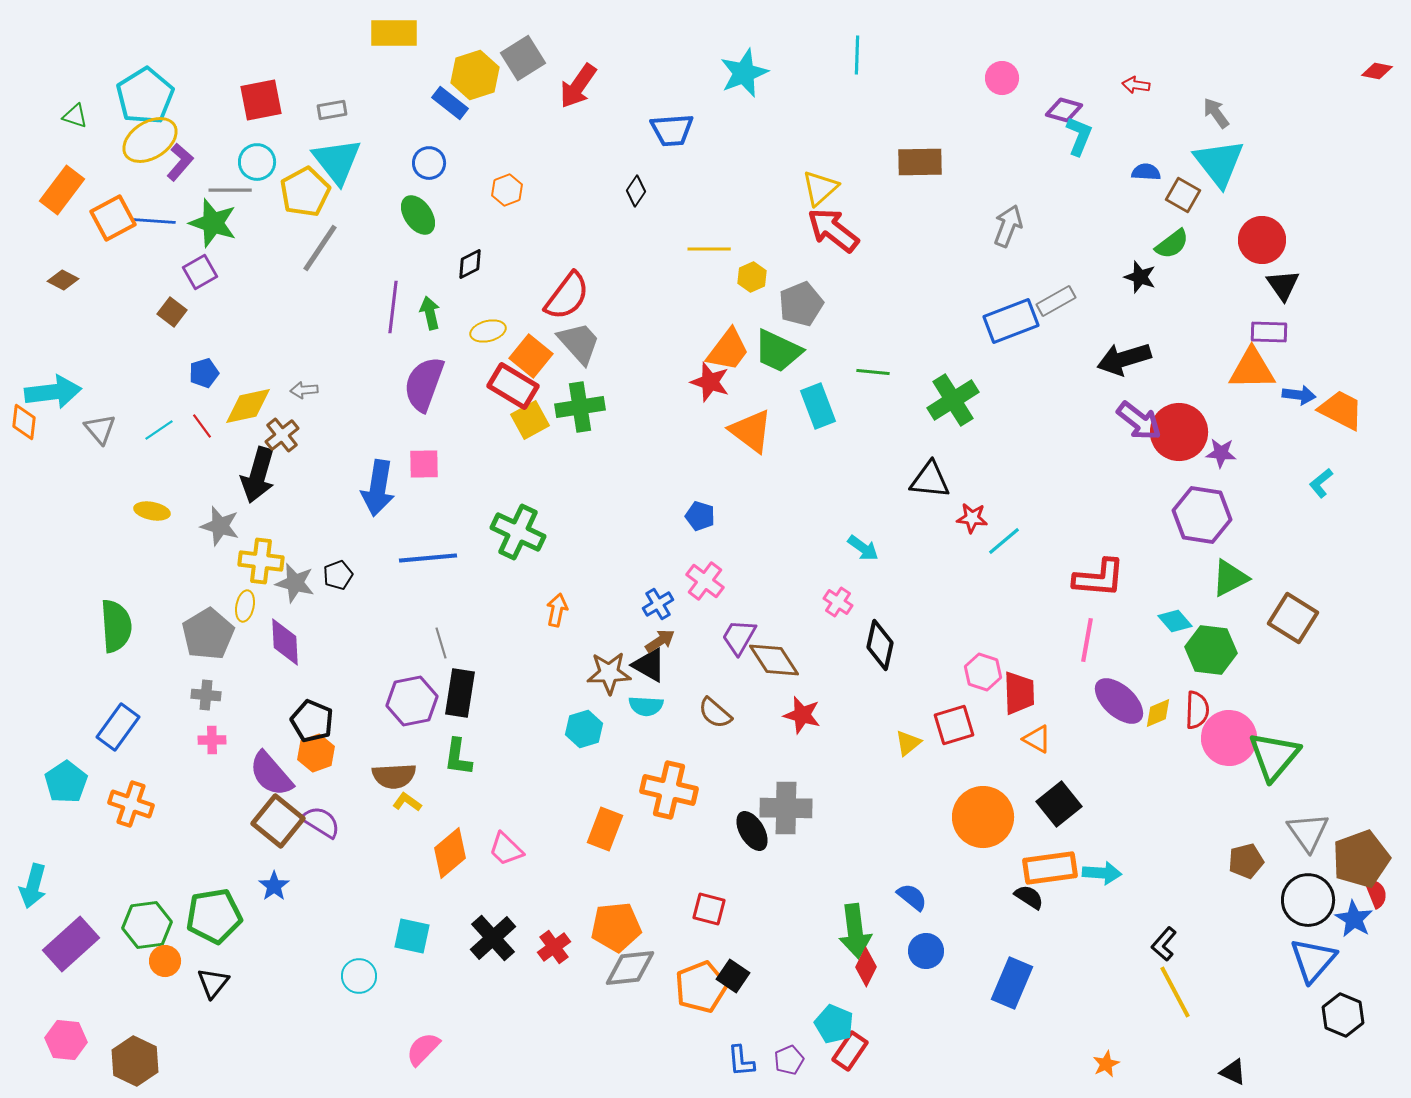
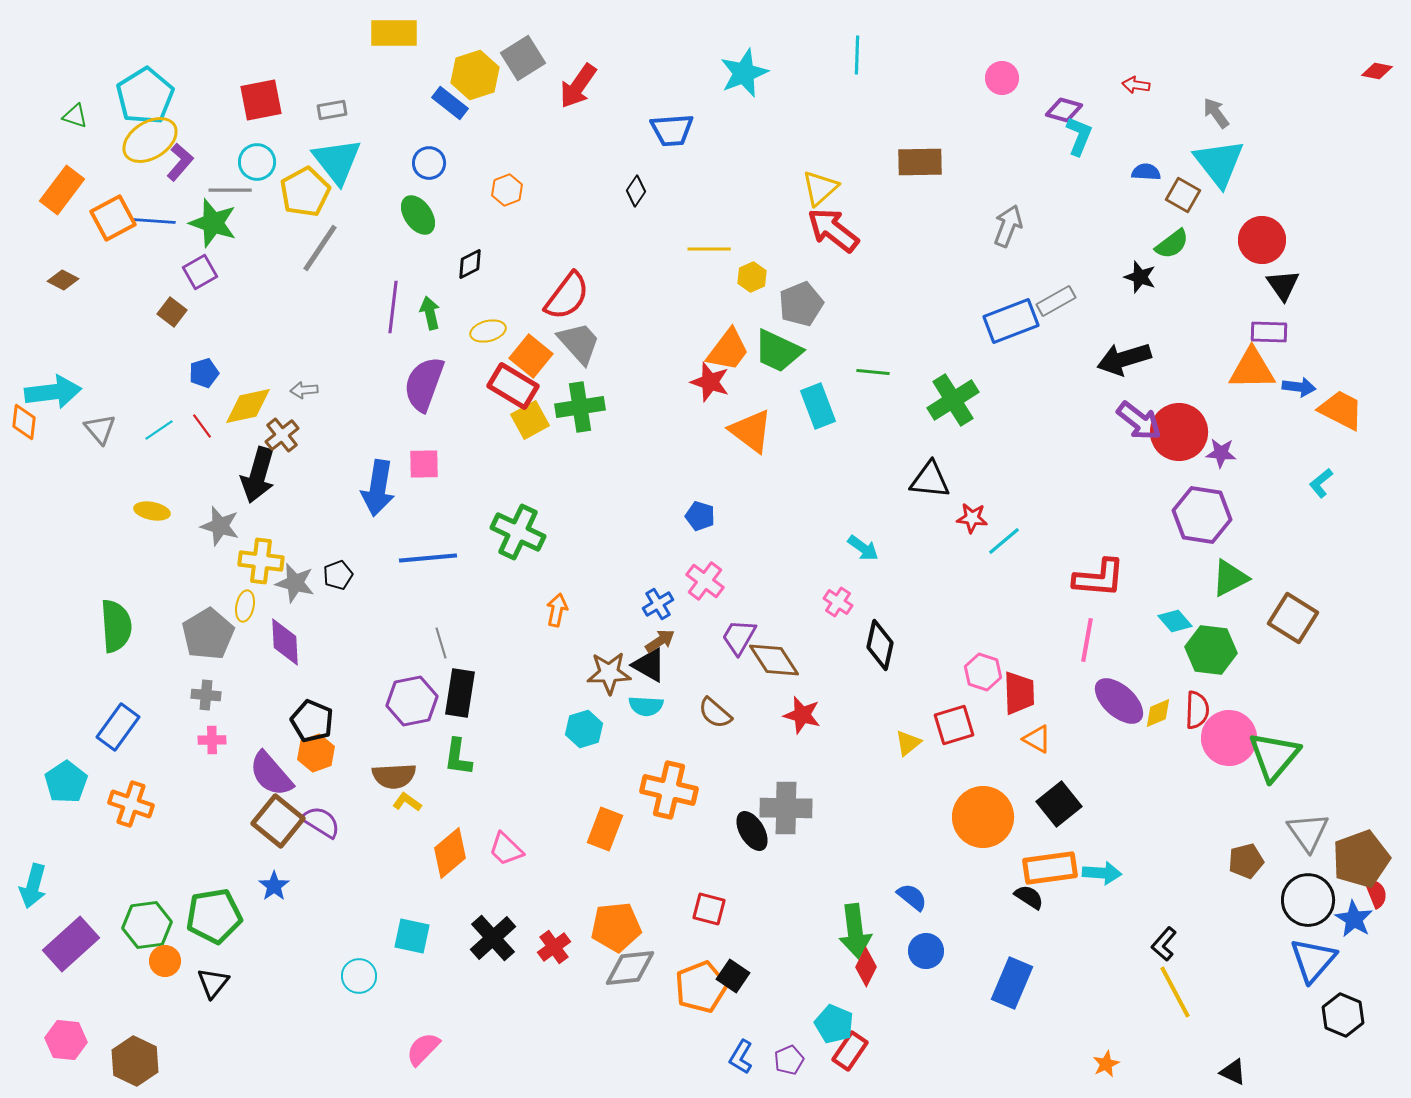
blue arrow at (1299, 395): moved 8 px up
blue L-shape at (741, 1061): moved 4 px up; rotated 36 degrees clockwise
